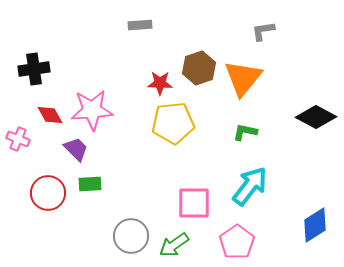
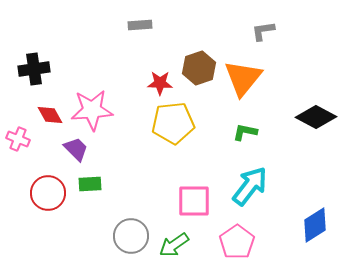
pink square: moved 2 px up
